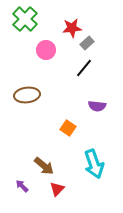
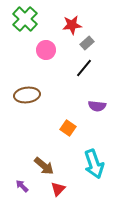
red star: moved 3 px up
red triangle: moved 1 px right
